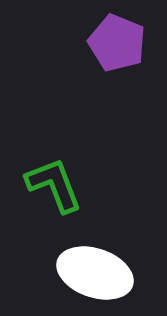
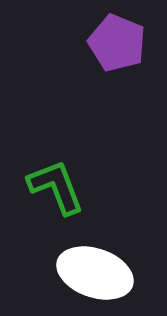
green L-shape: moved 2 px right, 2 px down
